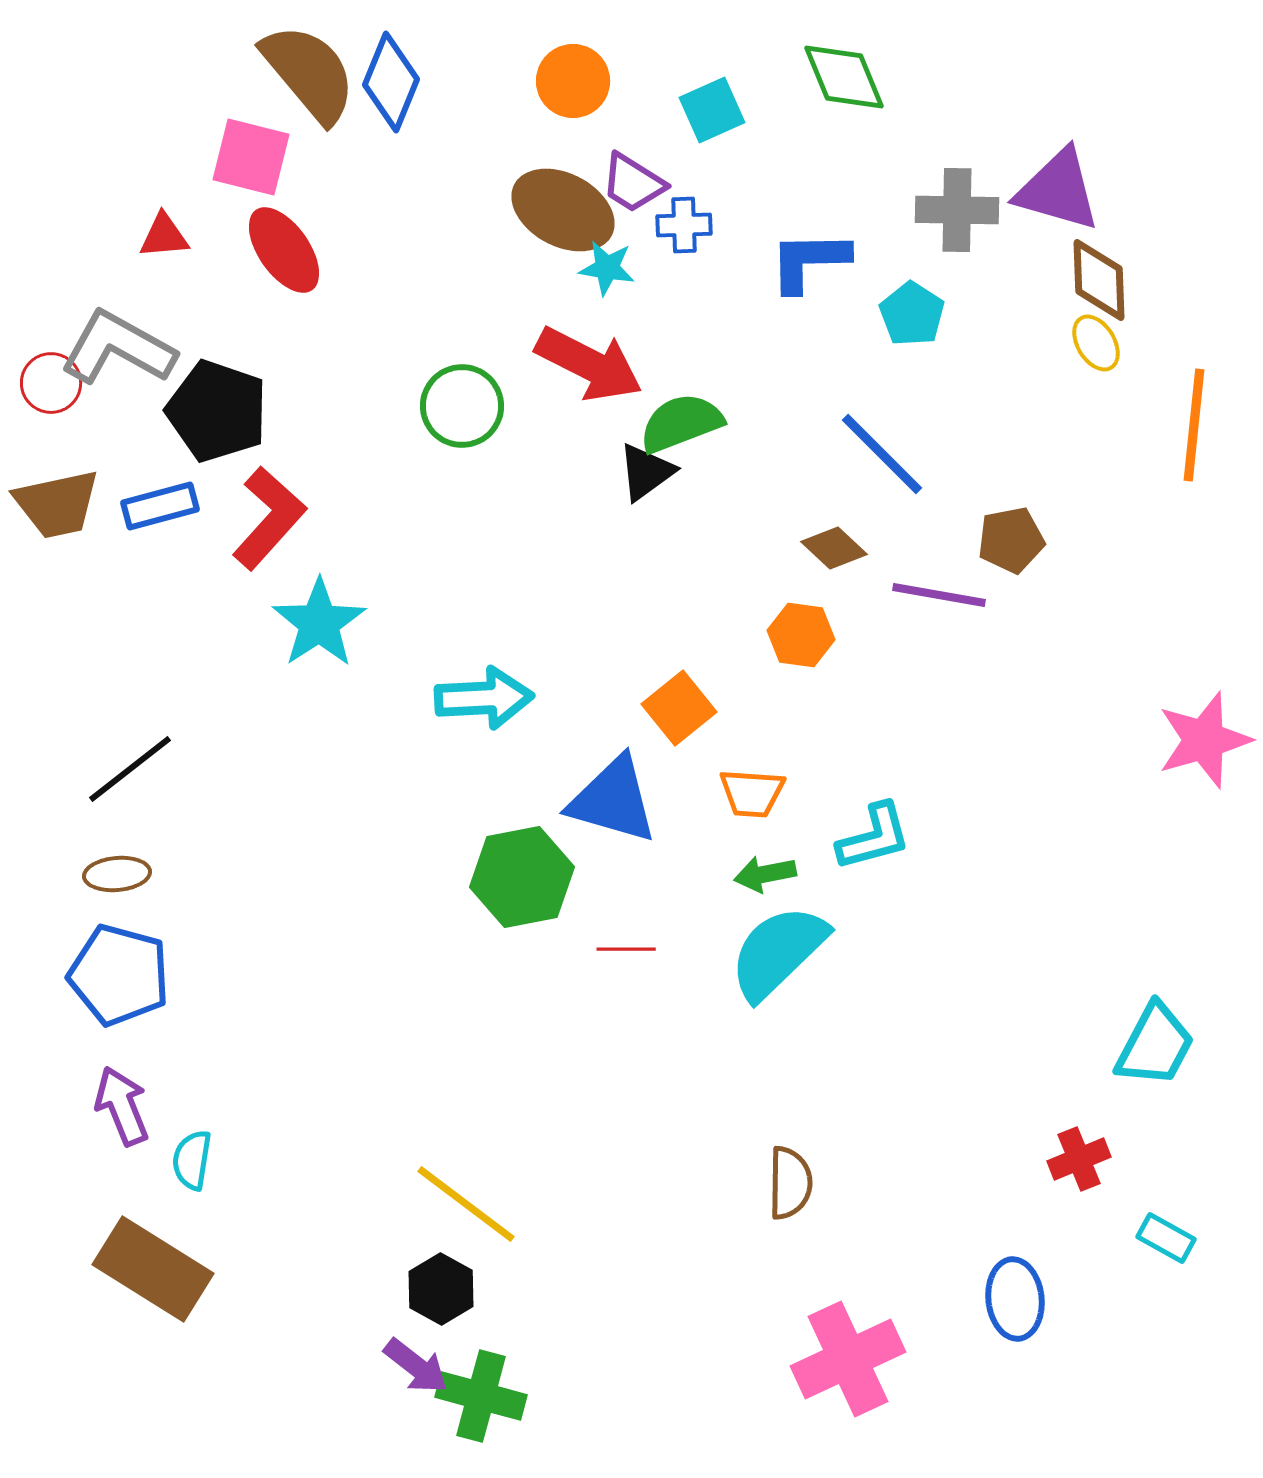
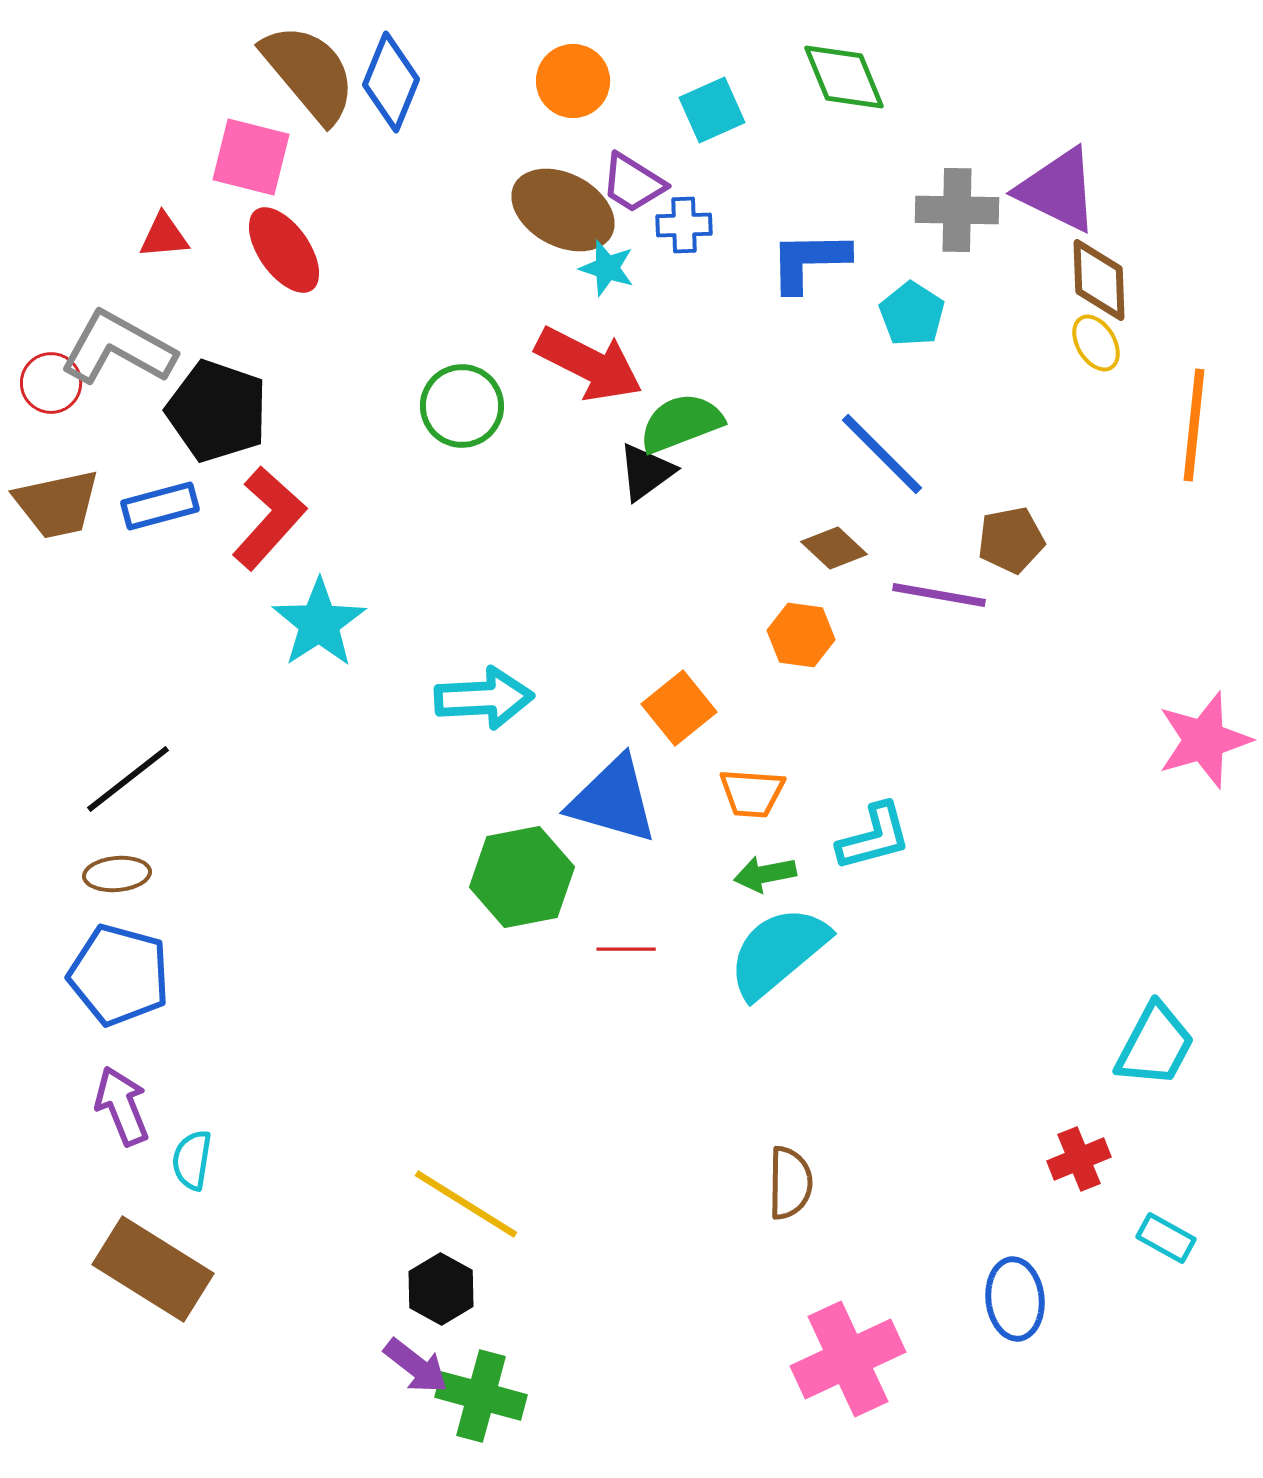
purple triangle at (1058, 190): rotated 10 degrees clockwise
cyan star at (607, 268): rotated 8 degrees clockwise
black line at (130, 769): moved 2 px left, 10 px down
cyan semicircle at (778, 952): rotated 4 degrees clockwise
yellow line at (466, 1204): rotated 5 degrees counterclockwise
